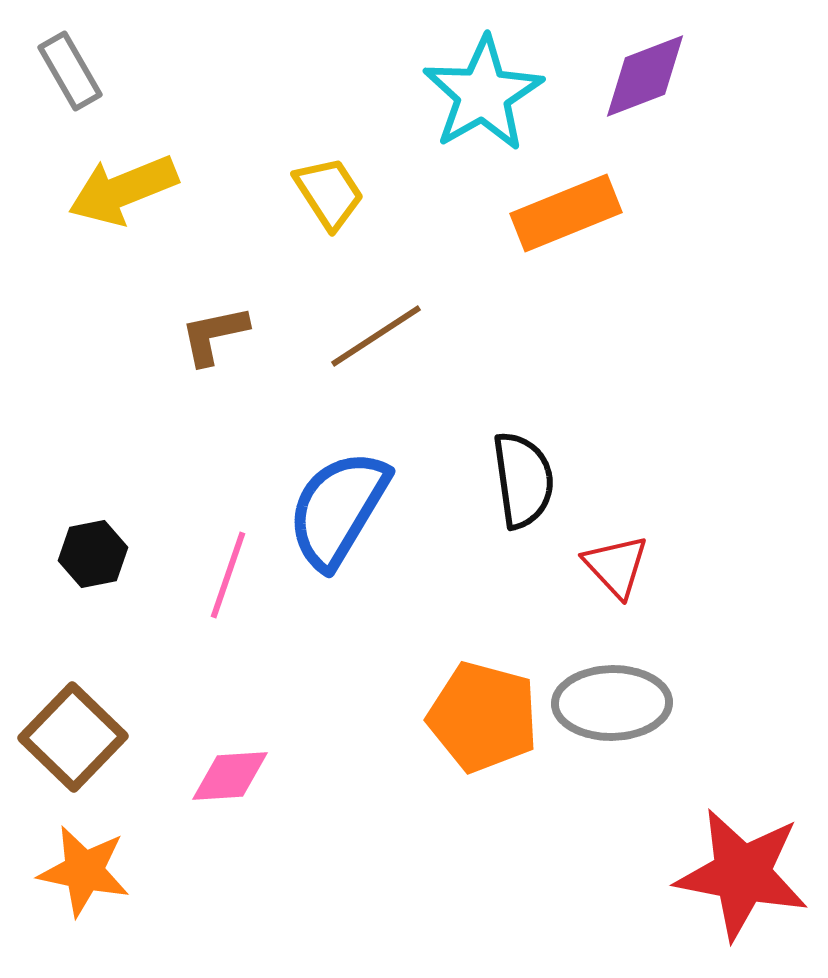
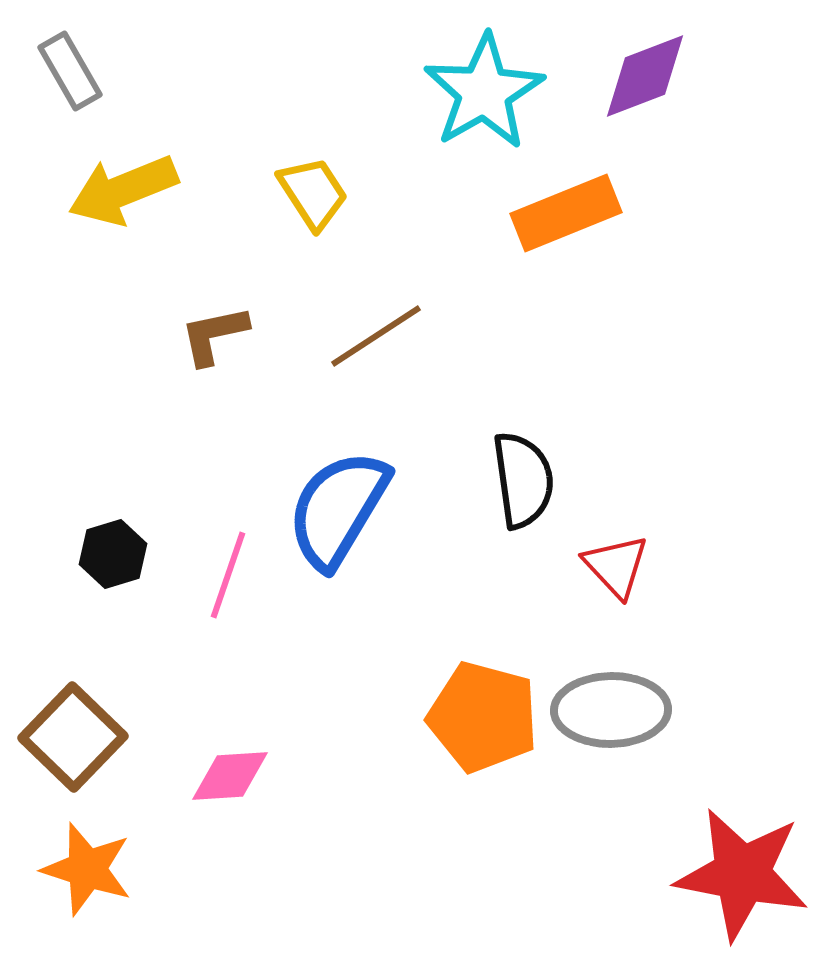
cyan star: moved 1 px right, 2 px up
yellow trapezoid: moved 16 px left
black hexagon: moved 20 px right; rotated 6 degrees counterclockwise
gray ellipse: moved 1 px left, 7 px down
orange star: moved 3 px right, 2 px up; rotated 6 degrees clockwise
